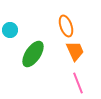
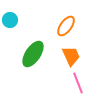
orange ellipse: rotated 55 degrees clockwise
cyan circle: moved 10 px up
orange trapezoid: moved 4 px left, 5 px down
